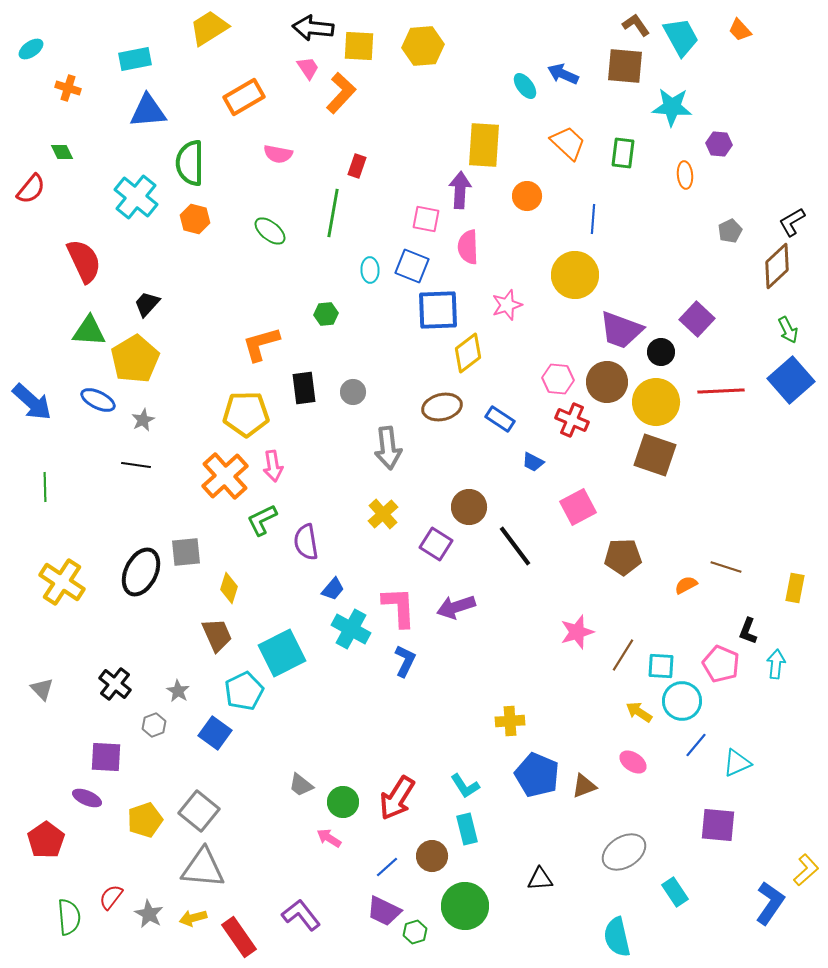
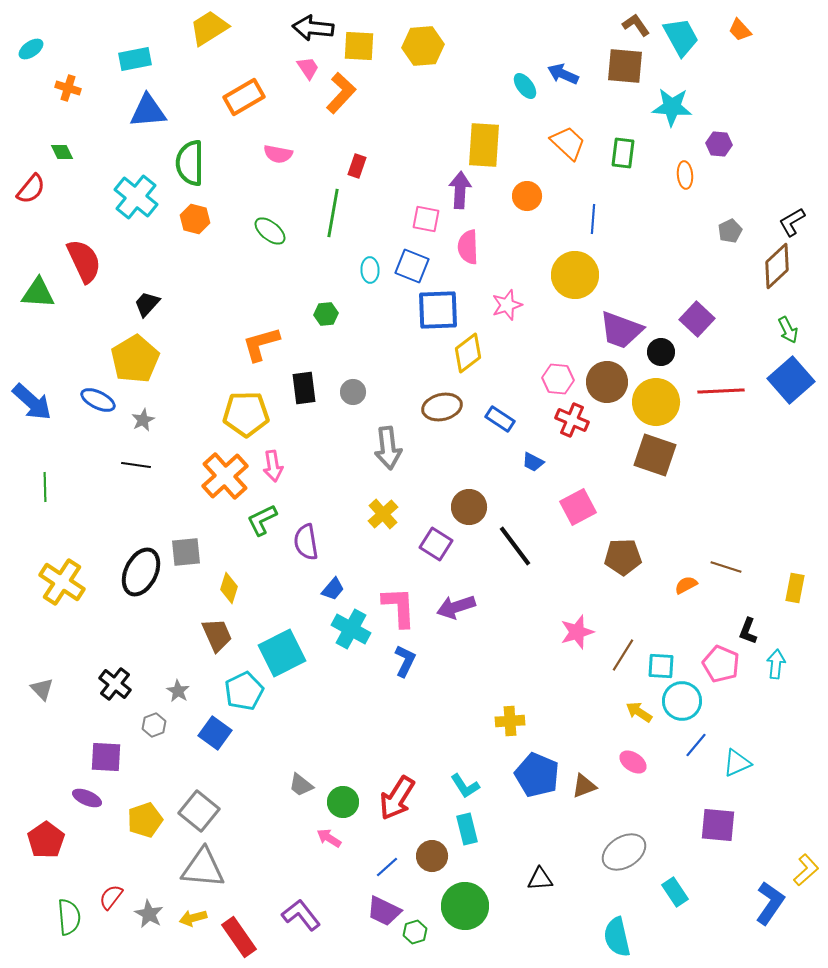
green triangle at (89, 331): moved 51 px left, 38 px up
